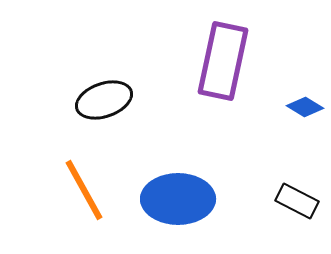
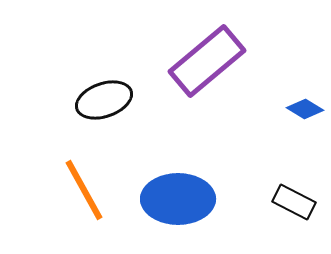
purple rectangle: moved 16 px left; rotated 38 degrees clockwise
blue diamond: moved 2 px down
black rectangle: moved 3 px left, 1 px down
